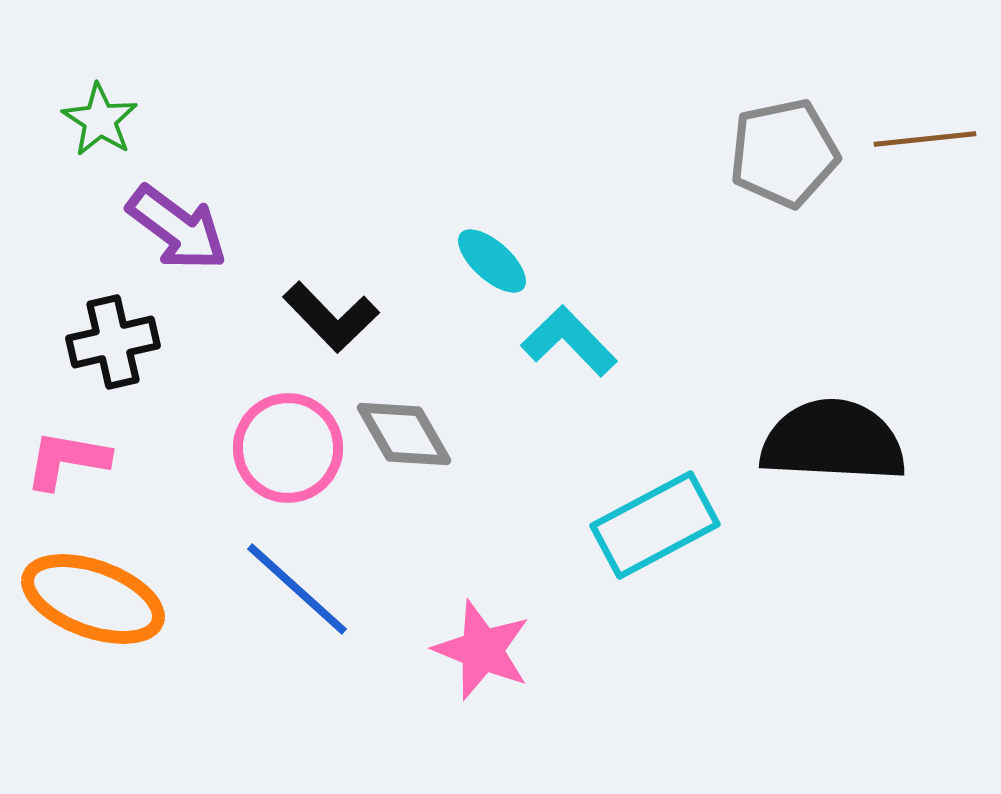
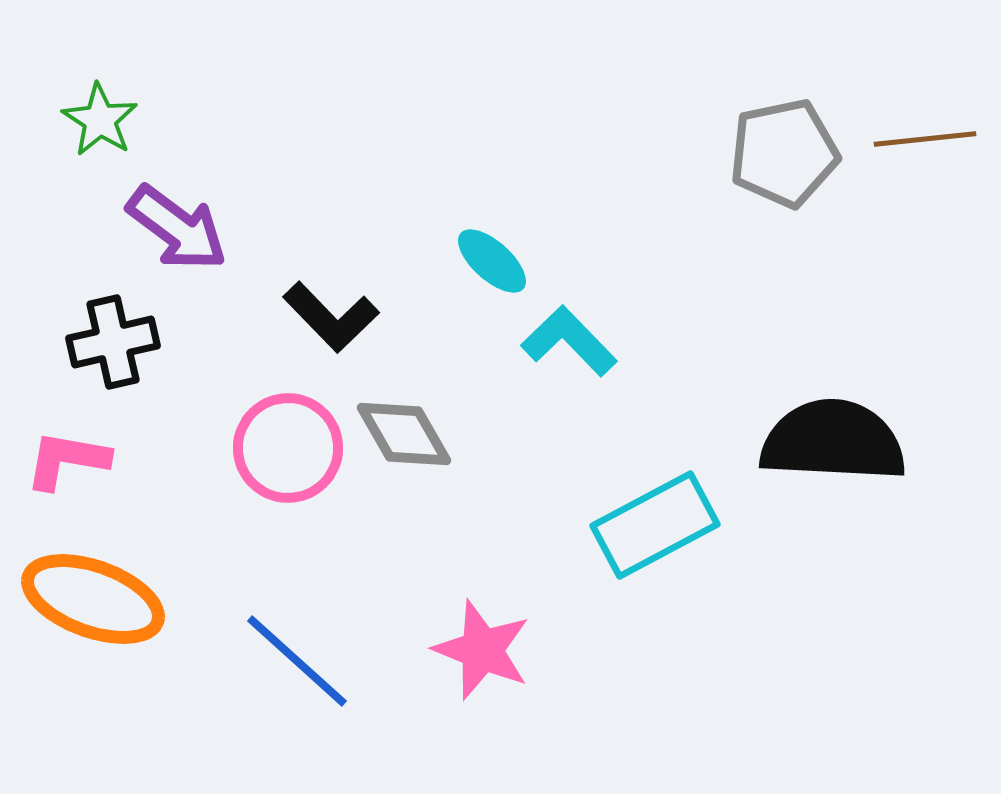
blue line: moved 72 px down
